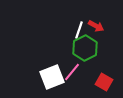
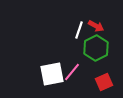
green hexagon: moved 11 px right
white square: moved 3 px up; rotated 10 degrees clockwise
red square: rotated 36 degrees clockwise
